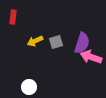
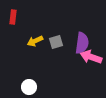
purple semicircle: rotated 10 degrees counterclockwise
